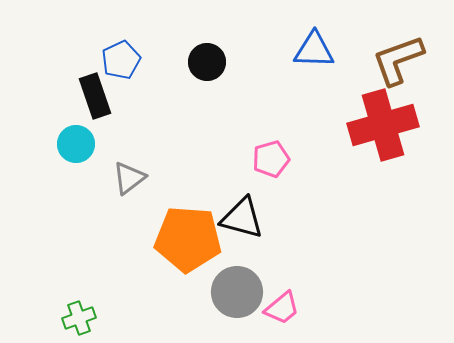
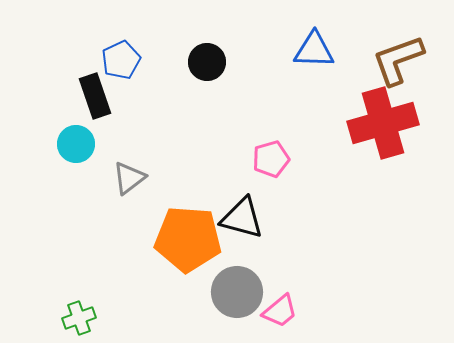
red cross: moved 2 px up
pink trapezoid: moved 2 px left, 3 px down
